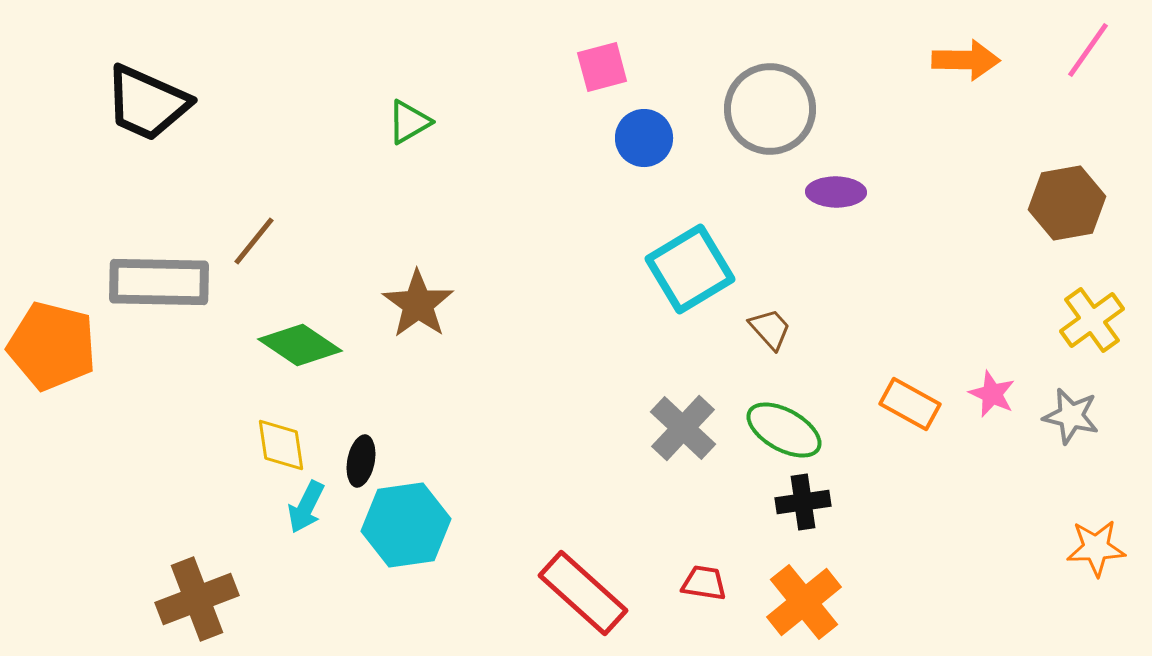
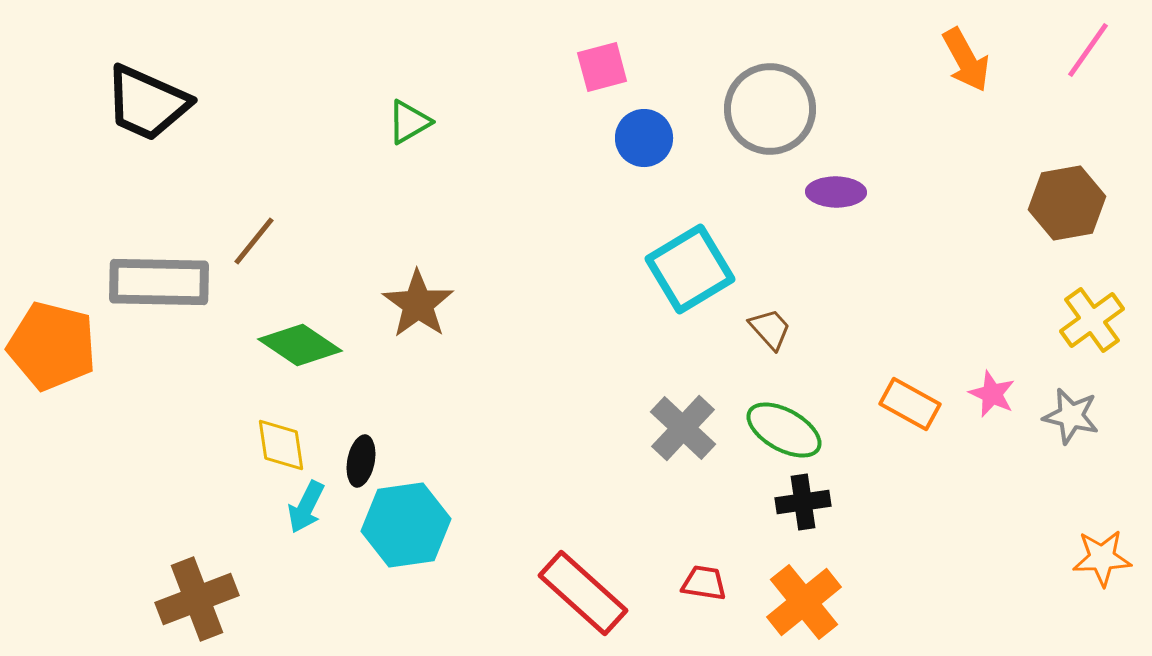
orange arrow: rotated 60 degrees clockwise
orange star: moved 6 px right, 10 px down
